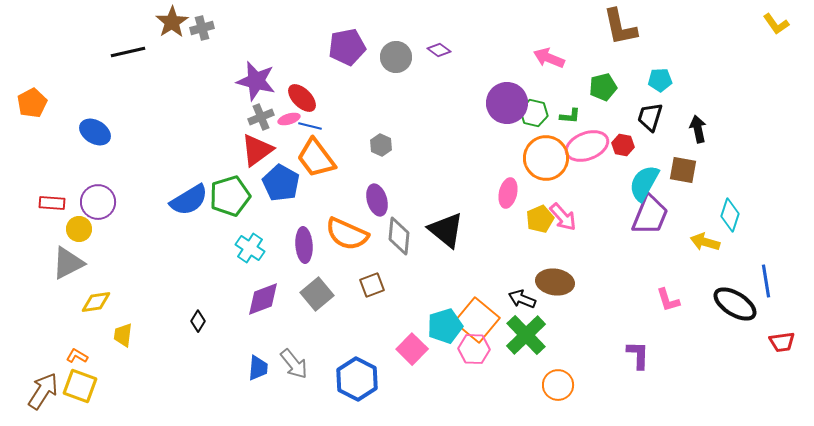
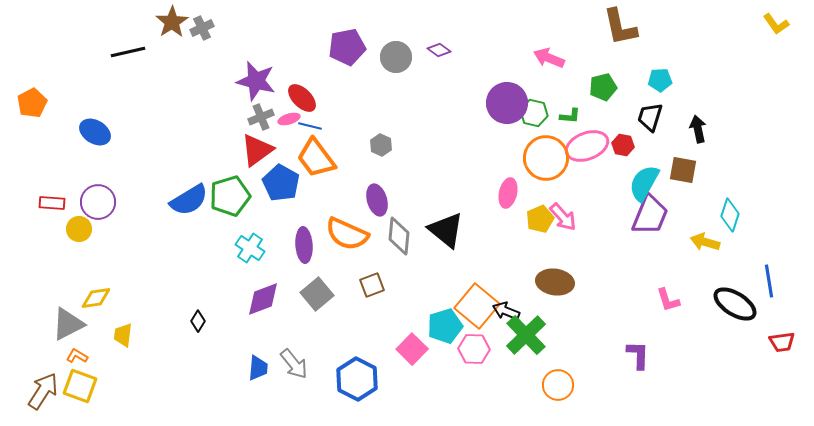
gray cross at (202, 28): rotated 10 degrees counterclockwise
gray triangle at (68, 263): moved 61 px down
blue line at (766, 281): moved 3 px right
black arrow at (522, 299): moved 16 px left, 12 px down
yellow diamond at (96, 302): moved 4 px up
orange square at (477, 320): moved 14 px up
